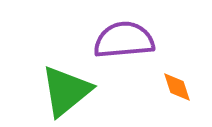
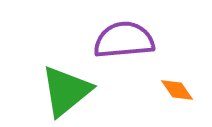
orange diamond: moved 3 px down; rotated 16 degrees counterclockwise
